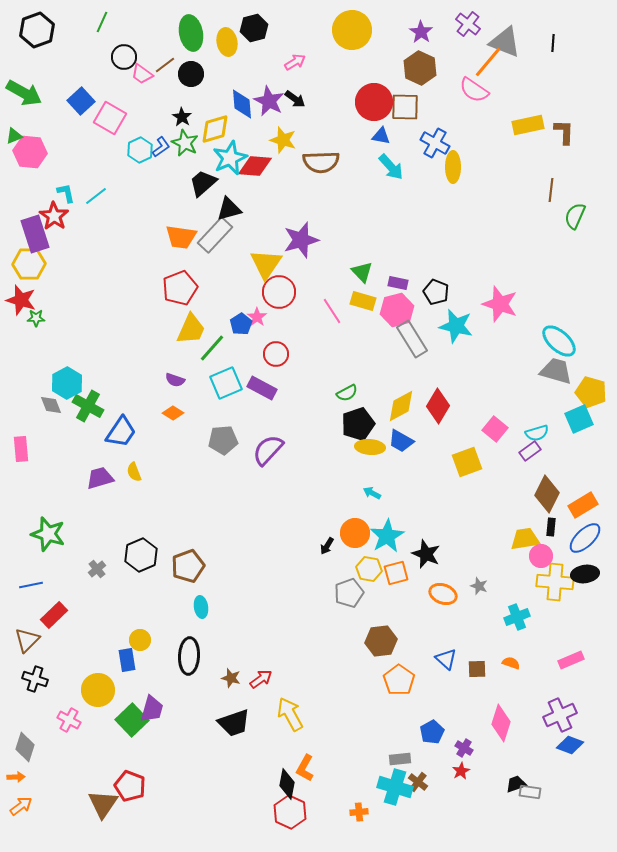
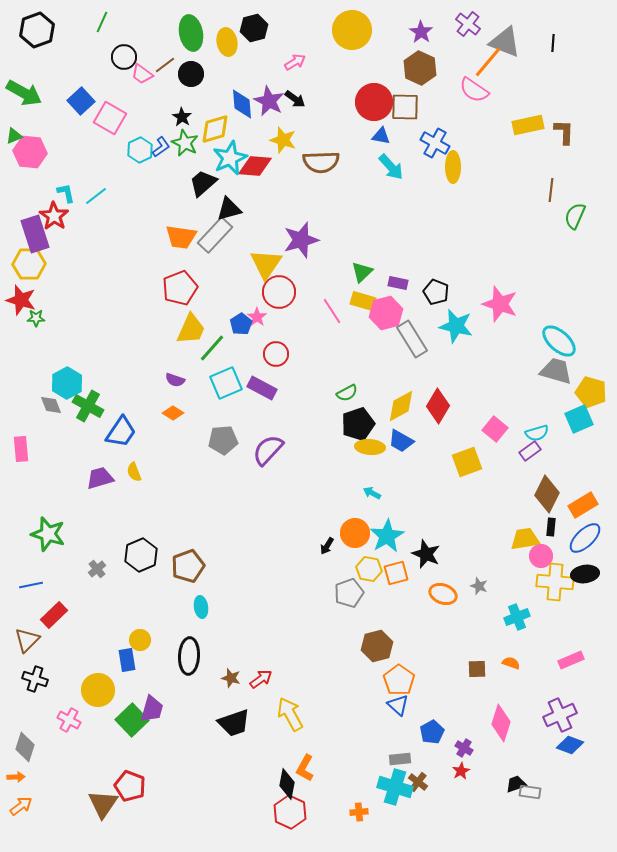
green triangle at (362, 272): rotated 30 degrees clockwise
pink hexagon at (397, 310): moved 11 px left, 3 px down
brown hexagon at (381, 641): moved 4 px left, 5 px down; rotated 8 degrees counterclockwise
blue triangle at (446, 659): moved 48 px left, 46 px down
